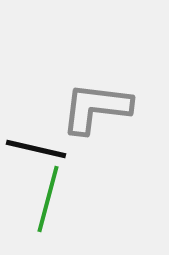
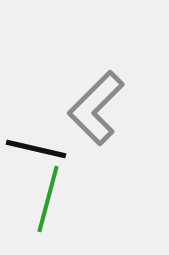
gray L-shape: rotated 52 degrees counterclockwise
